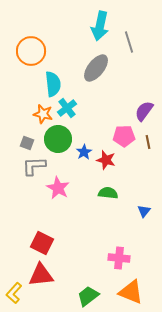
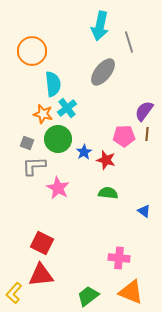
orange circle: moved 1 px right
gray ellipse: moved 7 px right, 4 px down
brown line: moved 1 px left, 8 px up; rotated 16 degrees clockwise
blue triangle: rotated 32 degrees counterclockwise
